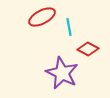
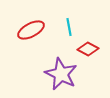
red ellipse: moved 11 px left, 13 px down
purple star: moved 1 px left, 1 px down
